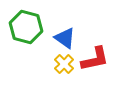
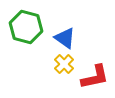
red L-shape: moved 18 px down
